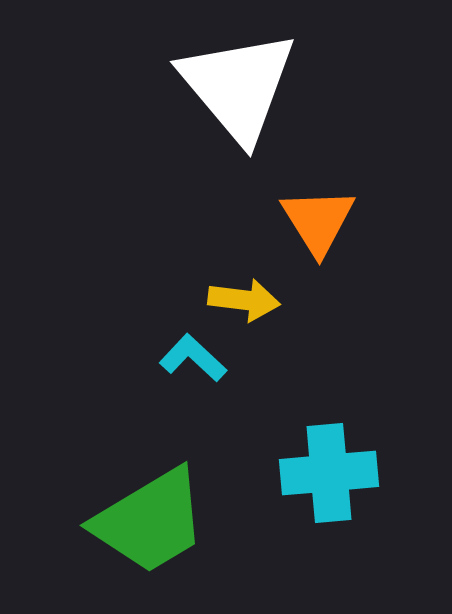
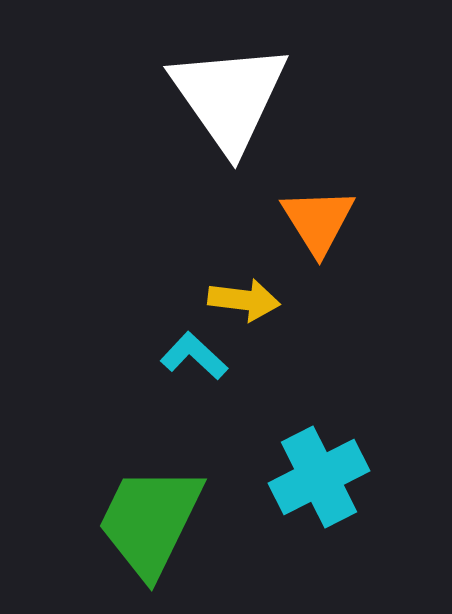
white triangle: moved 9 px left, 11 px down; rotated 5 degrees clockwise
cyan L-shape: moved 1 px right, 2 px up
cyan cross: moved 10 px left, 4 px down; rotated 22 degrees counterclockwise
green trapezoid: rotated 147 degrees clockwise
